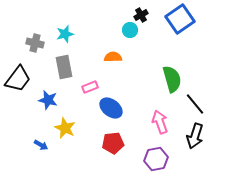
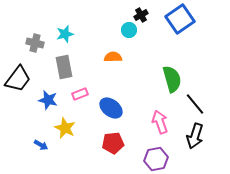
cyan circle: moved 1 px left
pink rectangle: moved 10 px left, 7 px down
